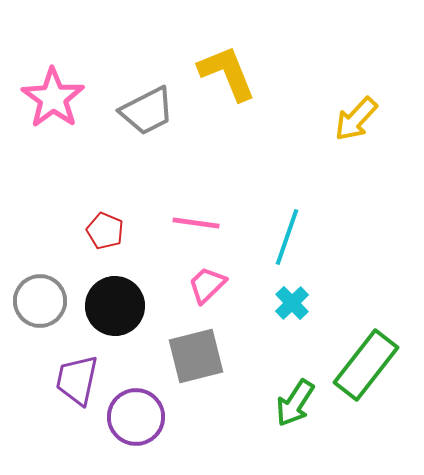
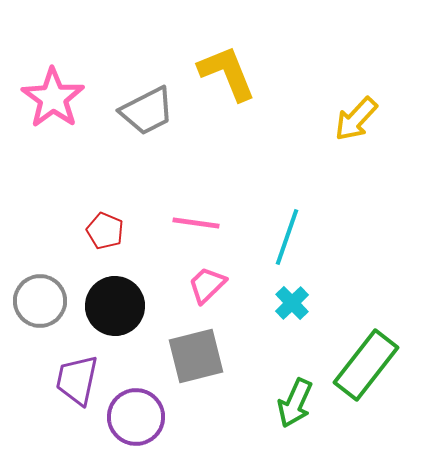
green arrow: rotated 9 degrees counterclockwise
